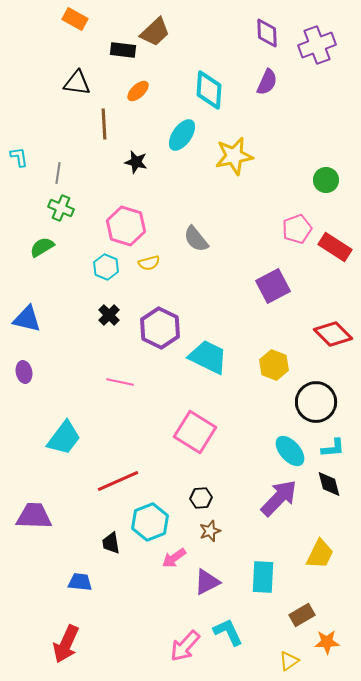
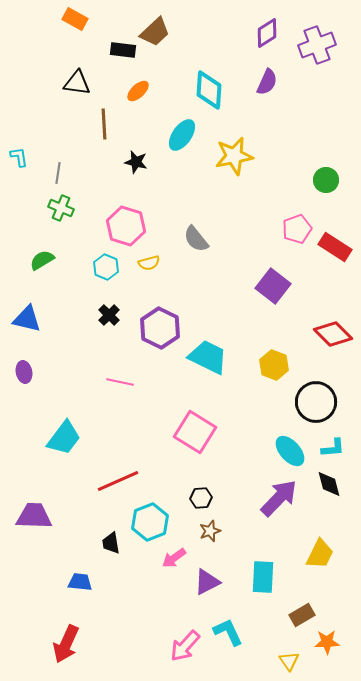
purple diamond at (267, 33): rotated 60 degrees clockwise
green semicircle at (42, 247): moved 13 px down
purple square at (273, 286): rotated 24 degrees counterclockwise
yellow triangle at (289, 661): rotated 30 degrees counterclockwise
